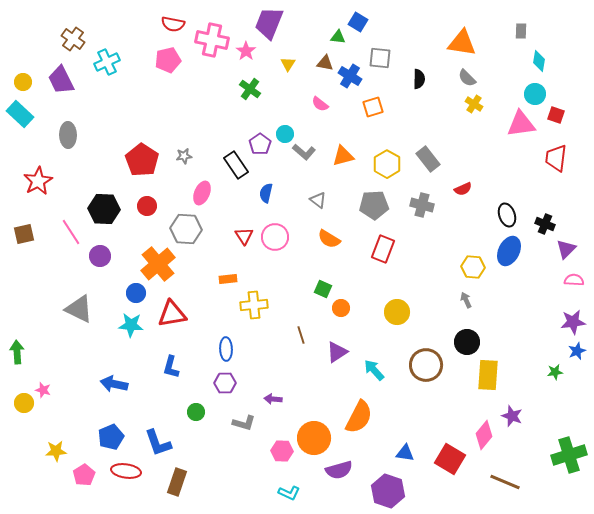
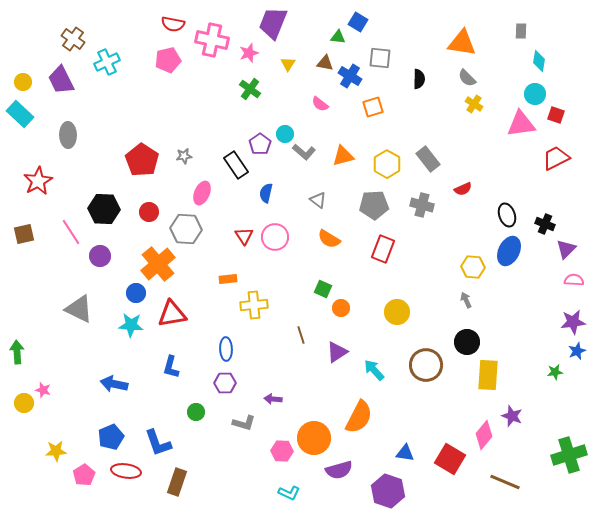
purple trapezoid at (269, 23): moved 4 px right
pink star at (246, 51): moved 3 px right, 2 px down; rotated 18 degrees clockwise
red trapezoid at (556, 158): rotated 56 degrees clockwise
red circle at (147, 206): moved 2 px right, 6 px down
